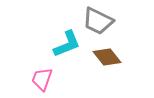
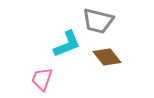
gray trapezoid: rotated 12 degrees counterclockwise
